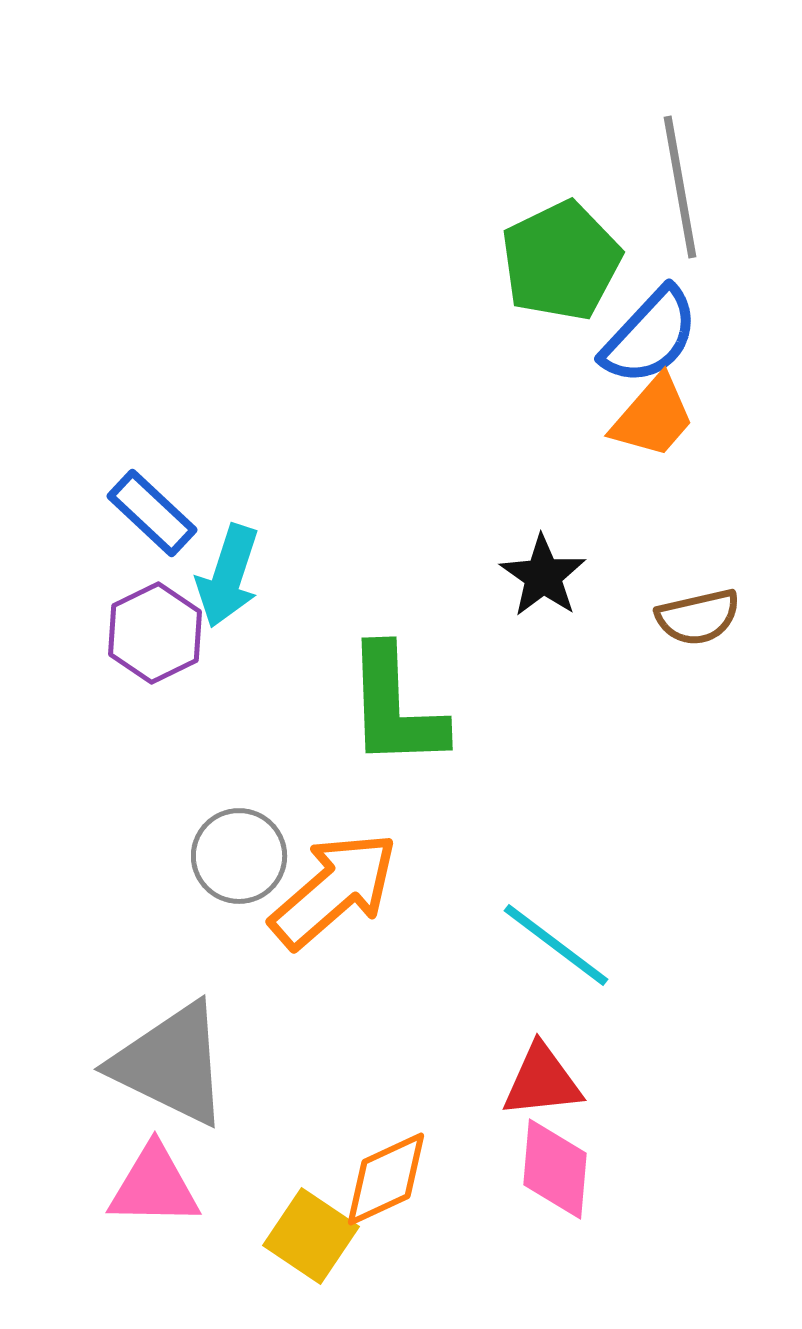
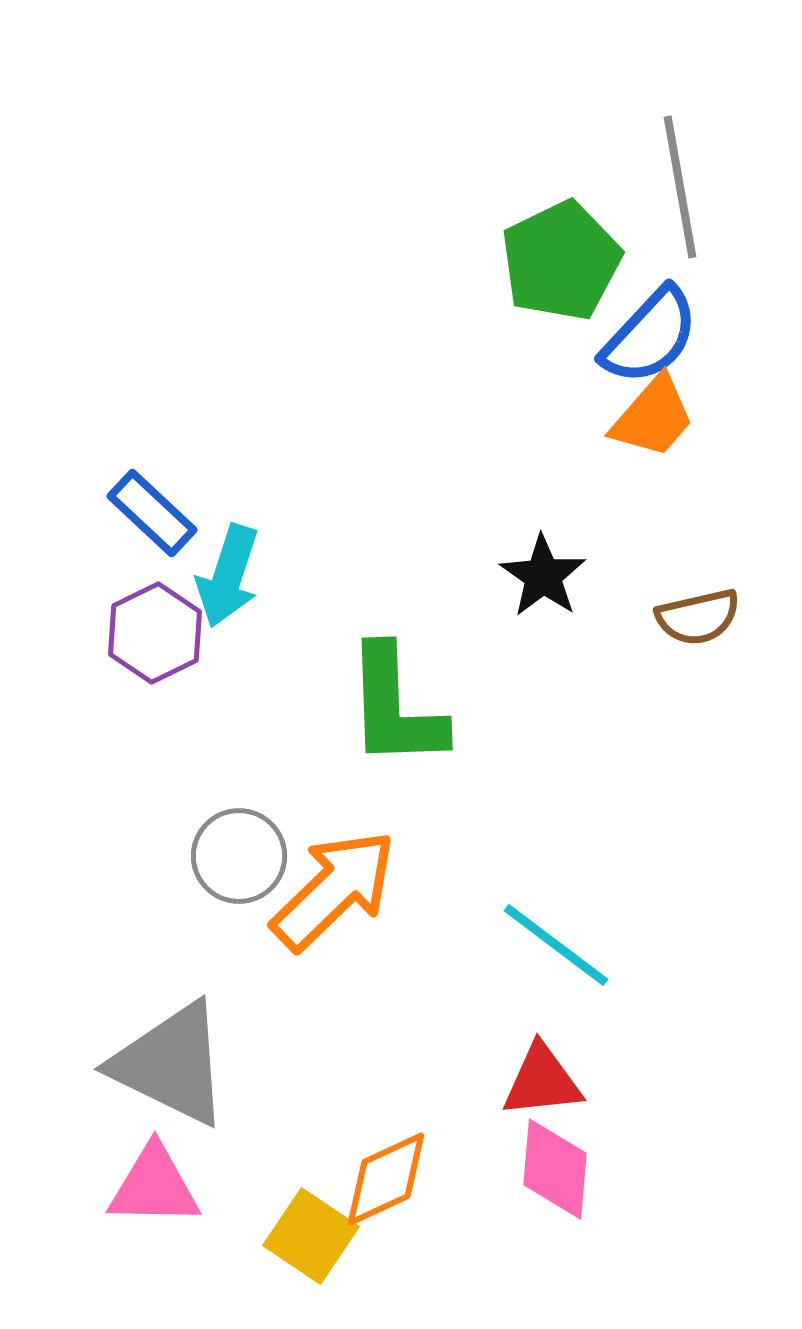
orange arrow: rotated 3 degrees counterclockwise
